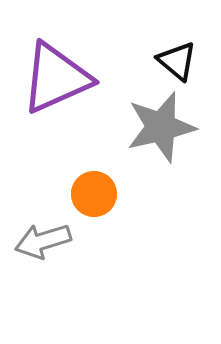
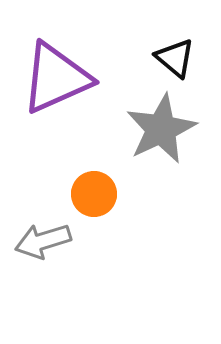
black triangle: moved 2 px left, 3 px up
gray star: moved 2 px down; rotated 12 degrees counterclockwise
